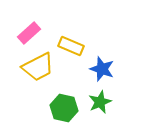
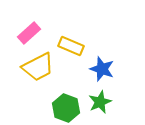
green hexagon: moved 2 px right; rotated 8 degrees clockwise
